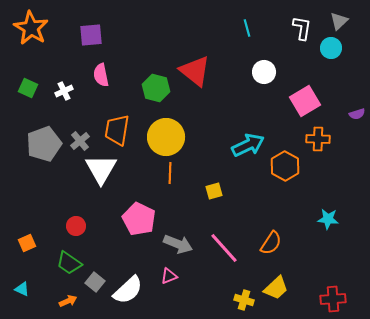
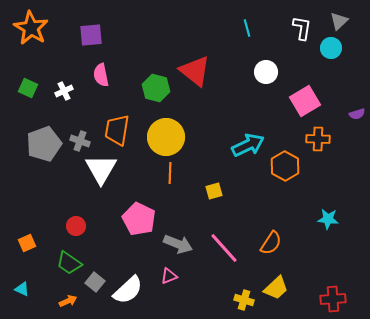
white circle: moved 2 px right
gray cross: rotated 30 degrees counterclockwise
